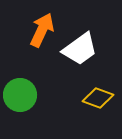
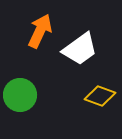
orange arrow: moved 2 px left, 1 px down
yellow diamond: moved 2 px right, 2 px up
